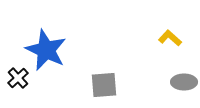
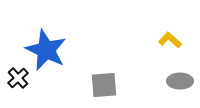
yellow L-shape: moved 2 px down
gray ellipse: moved 4 px left, 1 px up
